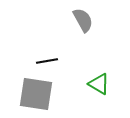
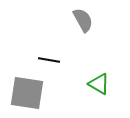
black line: moved 2 px right, 1 px up; rotated 20 degrees clockwise
gray square: moved 9 px left, 1 px up
